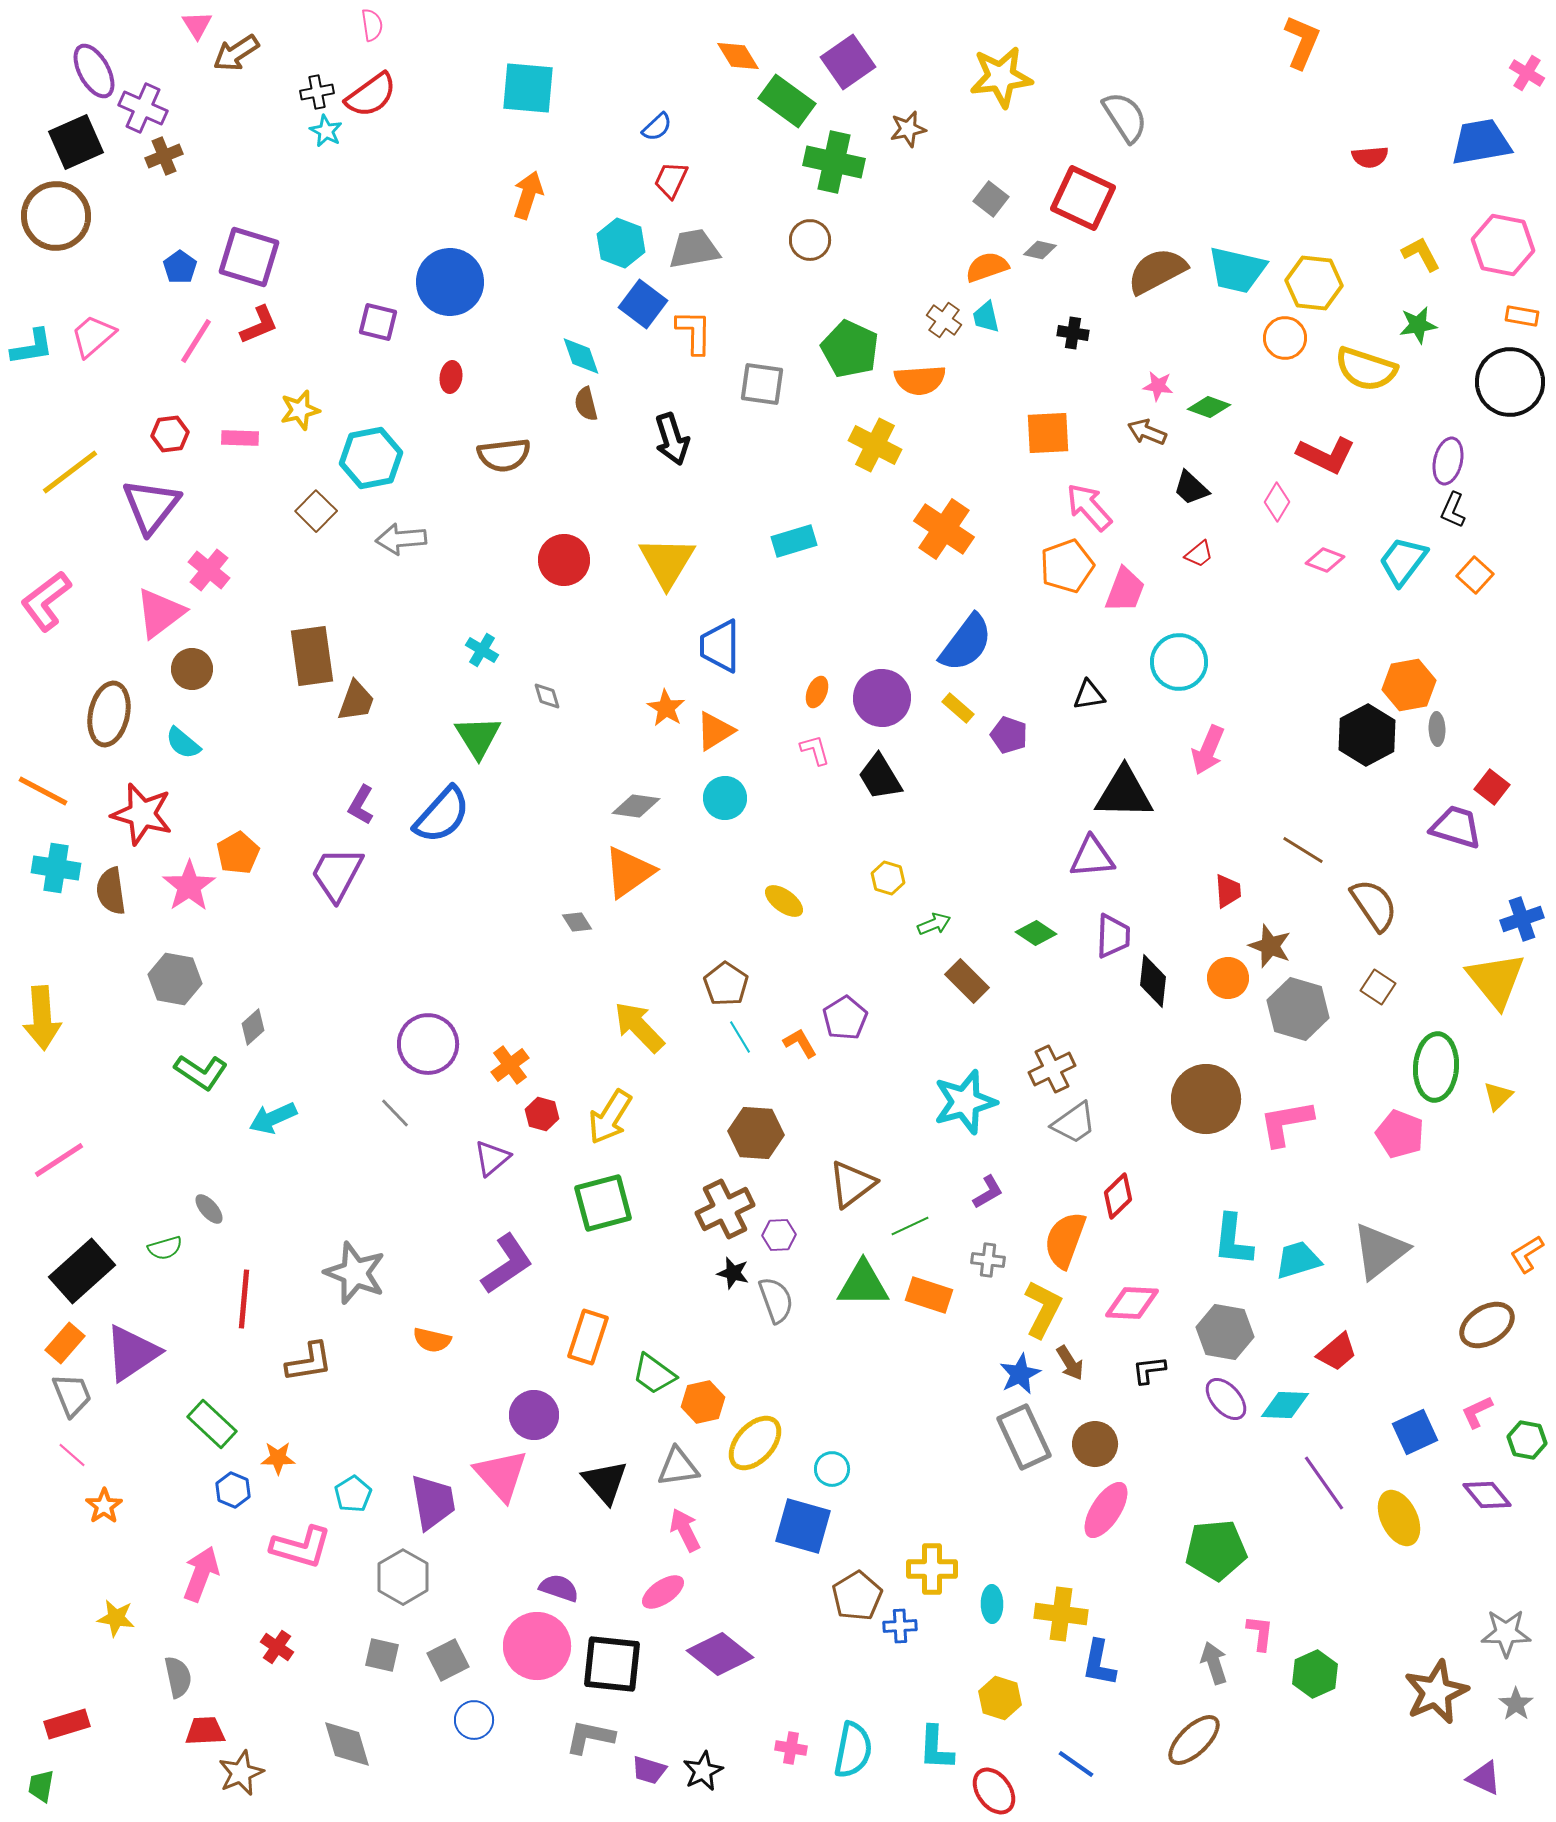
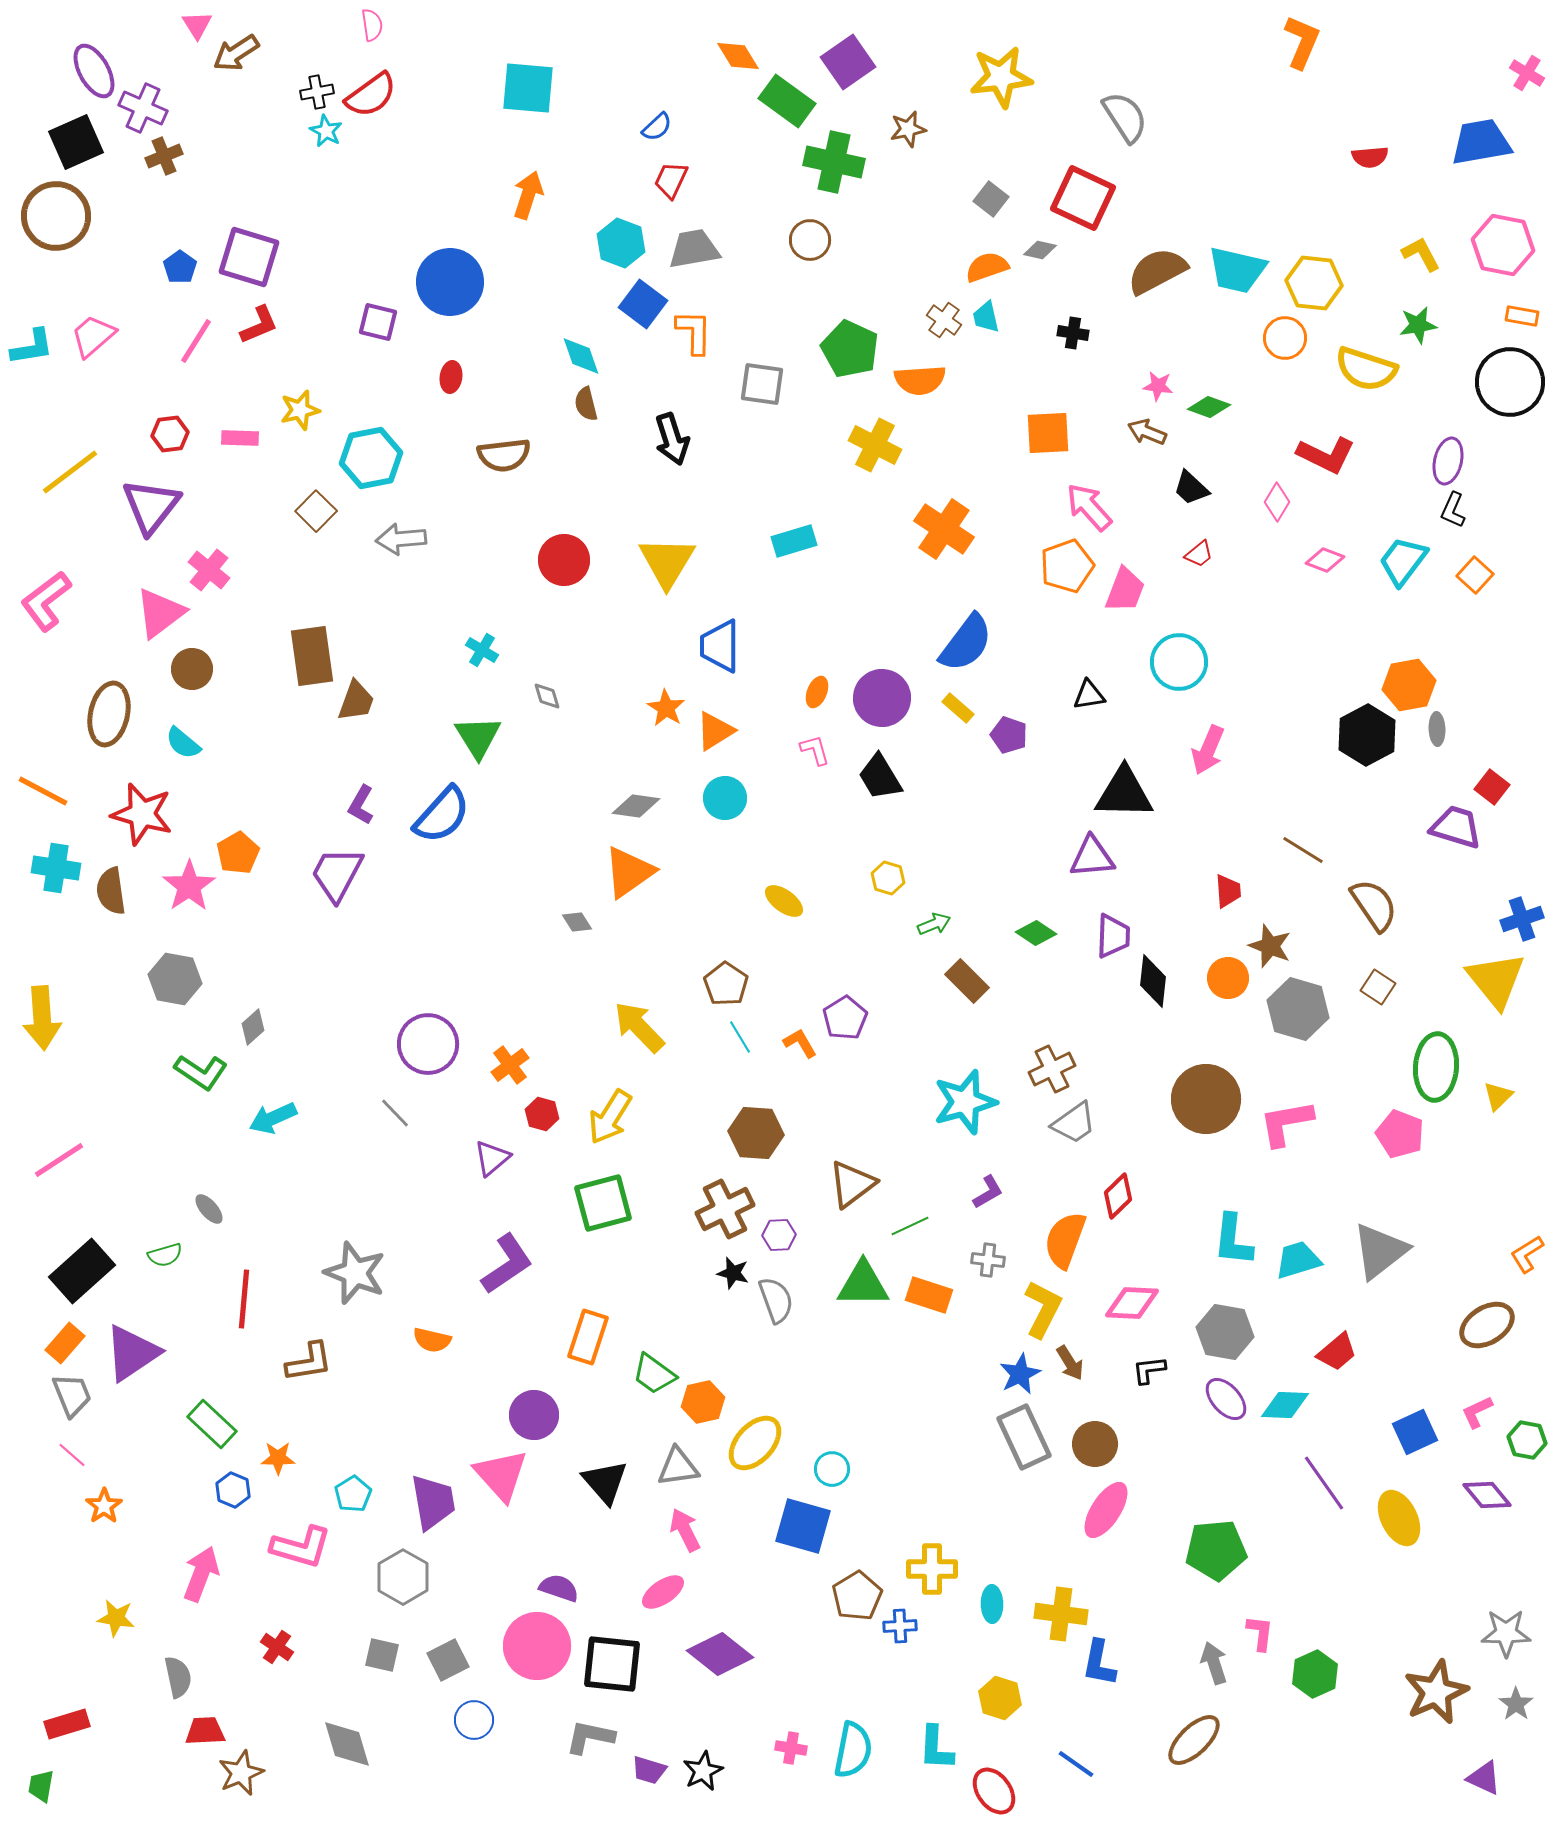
green semicircle at (165, 1248): moved 7 px down
